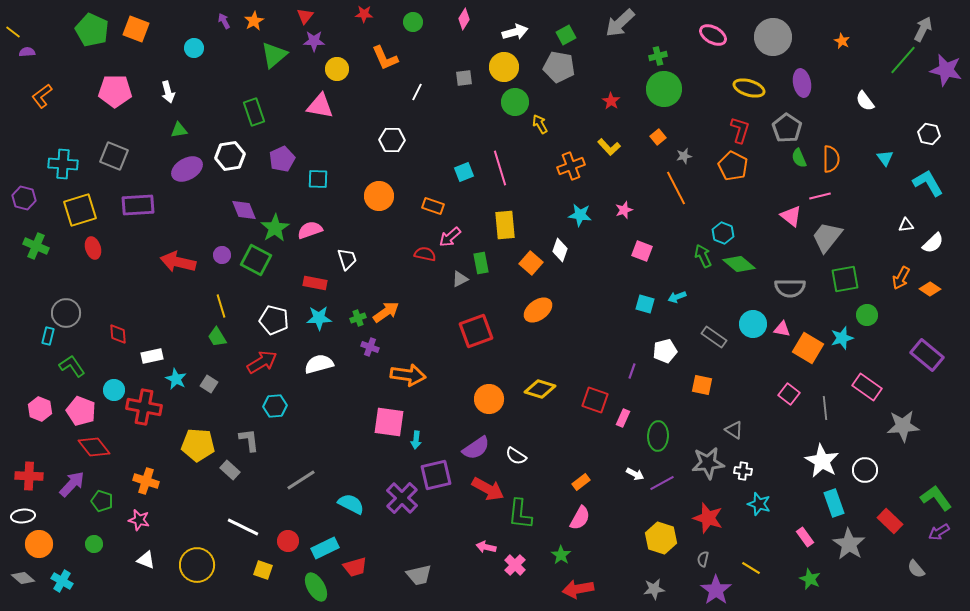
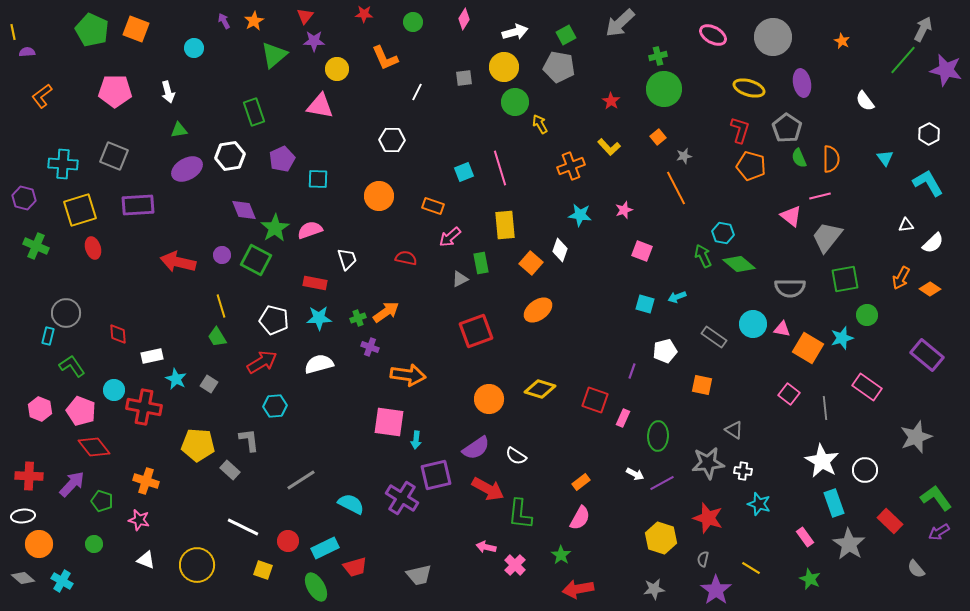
yellow line at (13, 32): rotated 42 degrees clockwise
white hexagon at (929, 134): rotated 20 degrees clockwise
orange pentagon at (733, 166): moved 18 px right; rotated 12 degrees counterclockwise
cyan hexagon at (723, 233): rotated 10 degrees counterclockwise
red semicircle at (425, 254): moved 19 px left, 4 px down
gray star at (903, 426): moved 13 px right, 11 px down; rotated 16 degrees counterclockwise
purple cross at (402, 498): rotated 12 degrees counterclockwise
